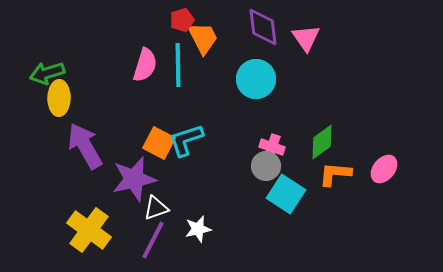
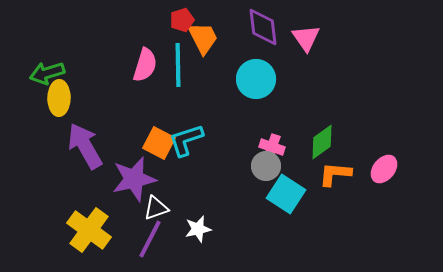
purple line: moved 3 px left, 1 px up
